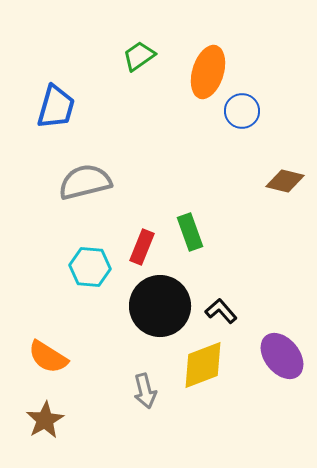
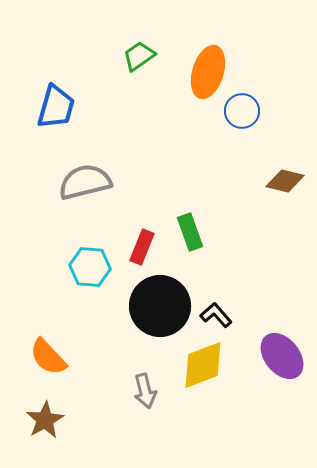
black L-shape: moved 5 px left, 4 px down
orange semicircle: rotated 15 degrees clockwise
